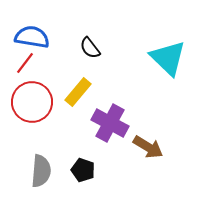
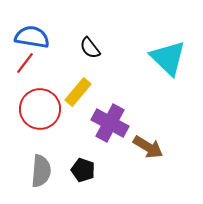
red circle: moved 8 px right, 7 px down
